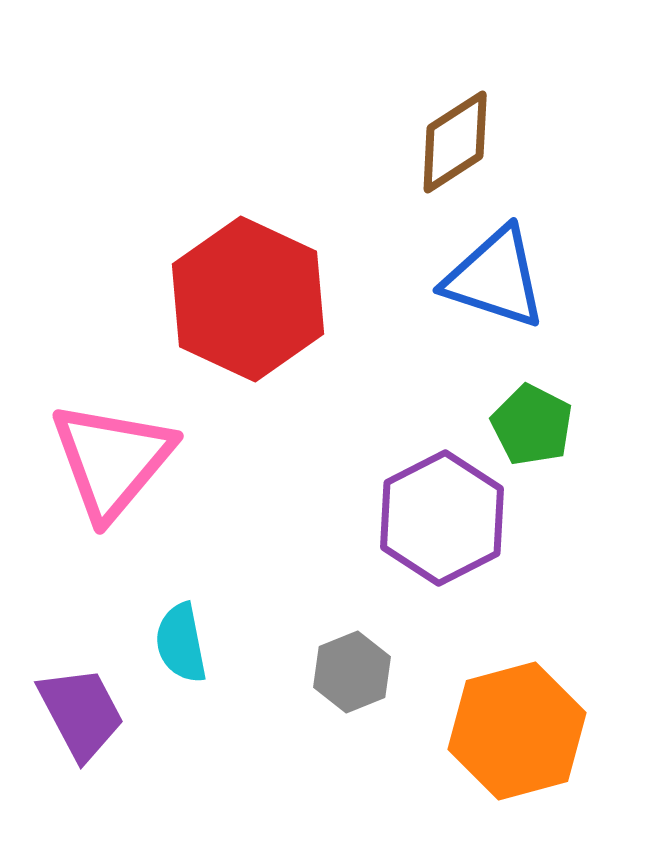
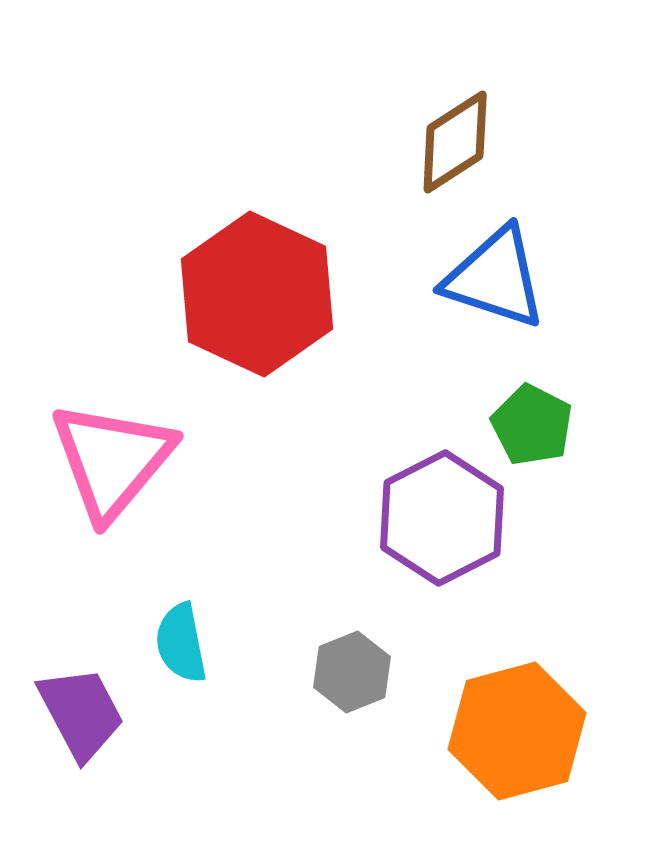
red hexagon: moved 9 px right, 5 px up
